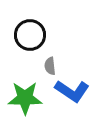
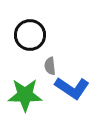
blue L-shape: moved 3 px up
green star: moved 3 px up
